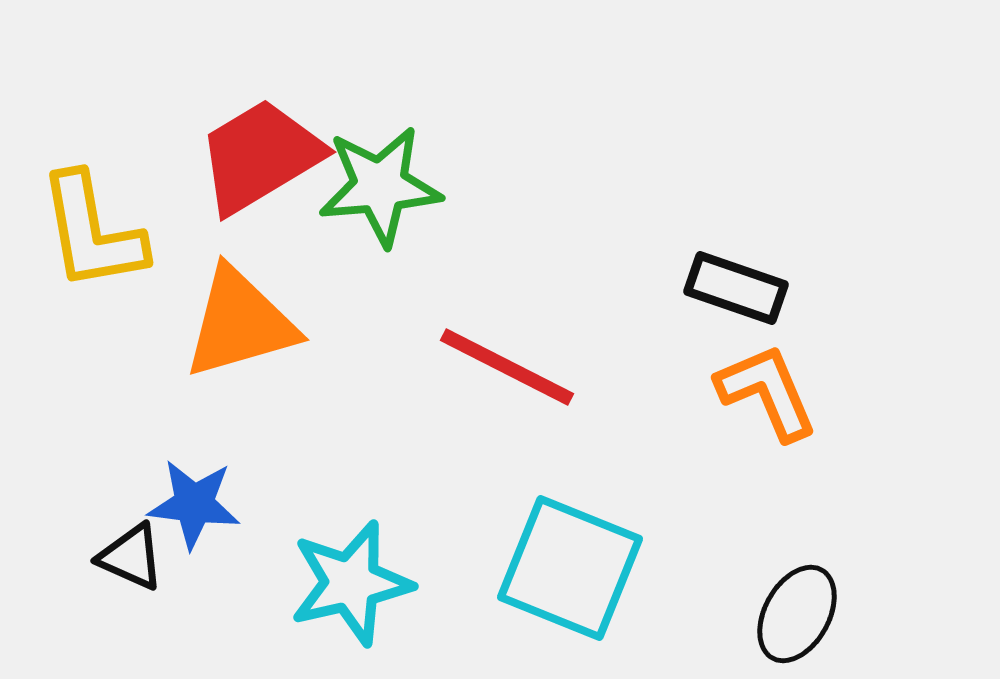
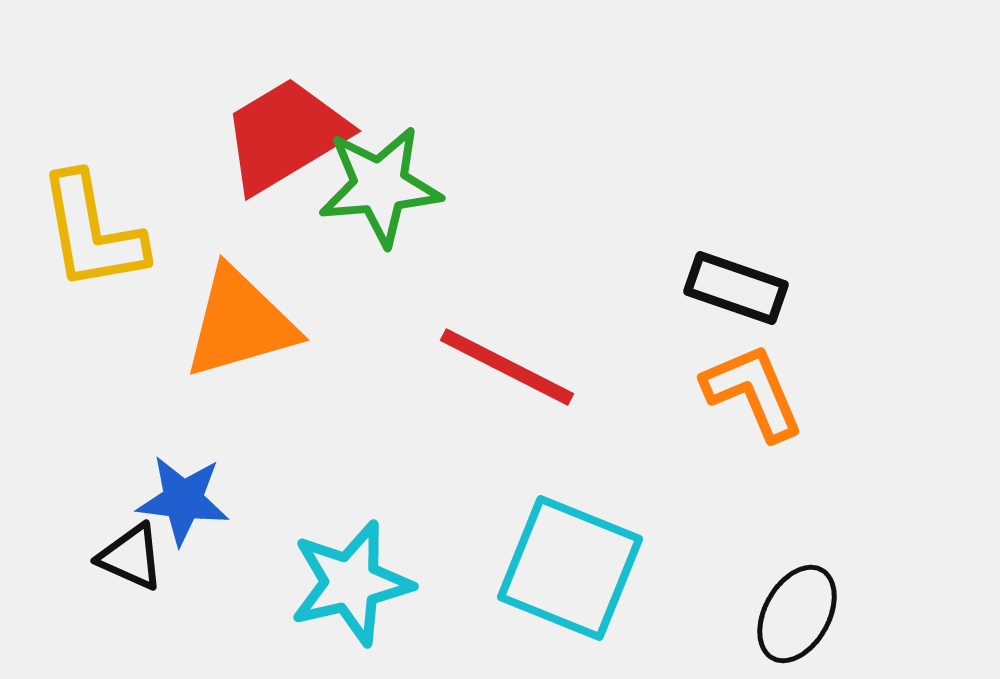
red trapezoid: moved 25 px right, 21 px up
orange L-shape: moved 14 px left
blue star: moved 11 px left, 4 px up
